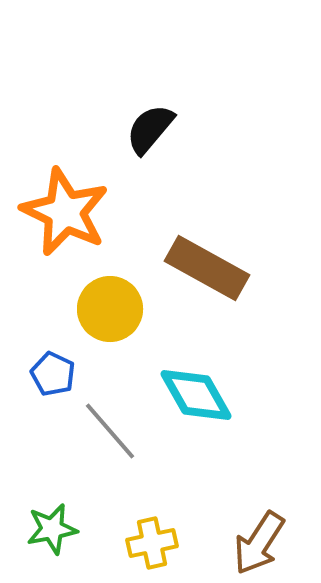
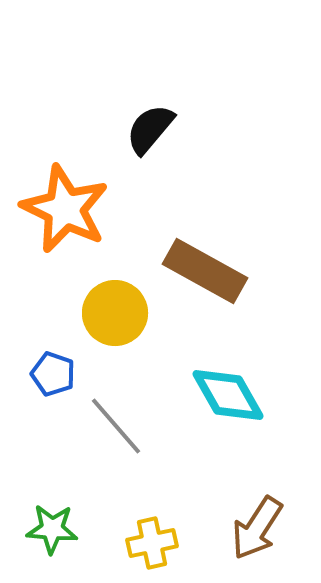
orange star: moved 3 px up
brown rectangle: moved 2 px left, 3 px down
yellow circle: moved 5 px right, 4 px down
blue pentagon: rotated 6 degrees counterclockwise
cyan diamond: moved 32 px right
gray line: moved 6 px right, 5 px up
green star: rotated 15 degrees clockwise
brown arrow: moved 2 px left, 15 px up
